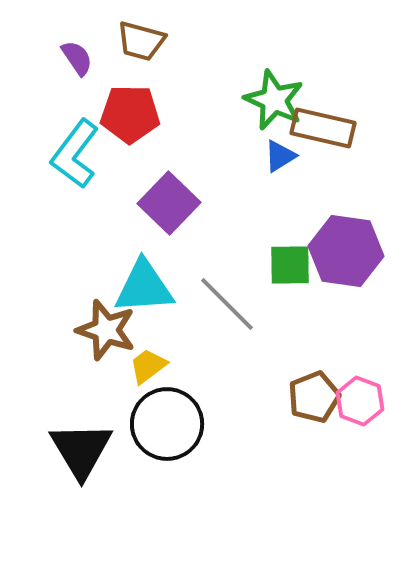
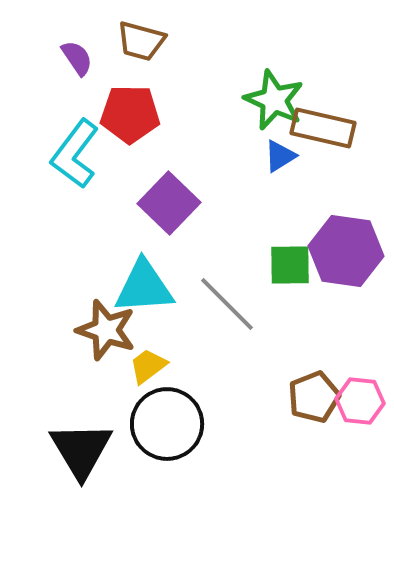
pink hexagon: rotated 15 degrees counterclockwise
